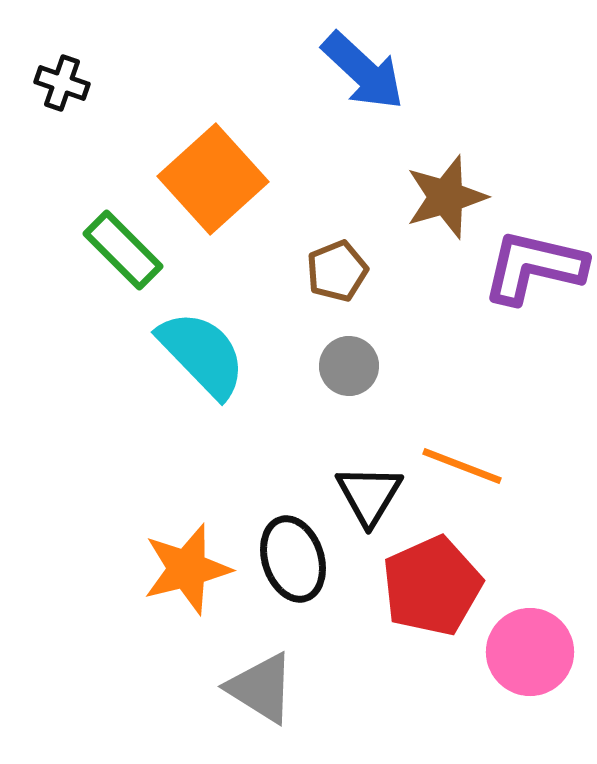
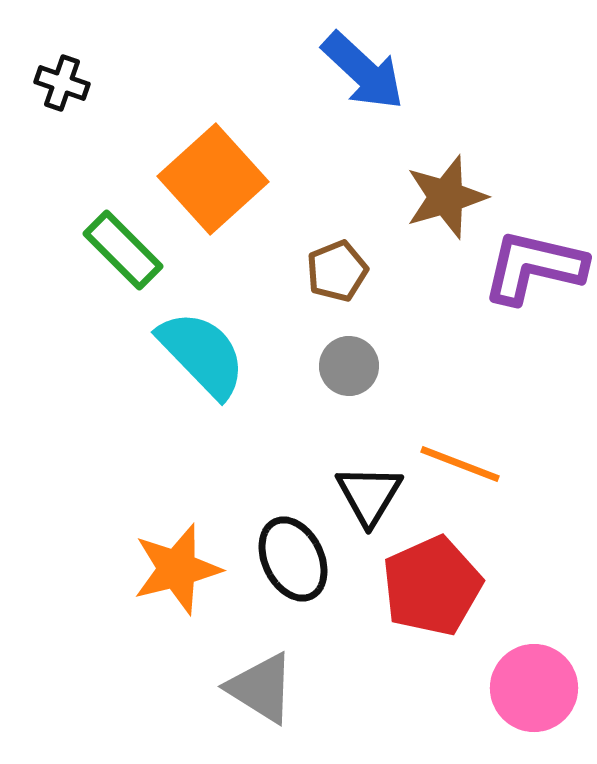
orange line: moved 2 px left, 2 px up
black ellipse: rotated 8 degrees counterclockwise
orange star: moved 10 px left
pink circle: moved 4 px right, 36 px down
